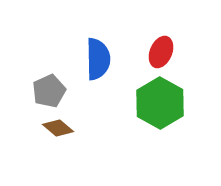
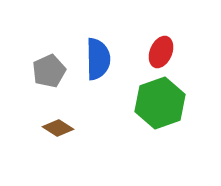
gray pentagon: moved 20 px up
green hexagon: rotated 12 degrees clockwise
brown diamond: rotated 8 degrees counterclockwise
